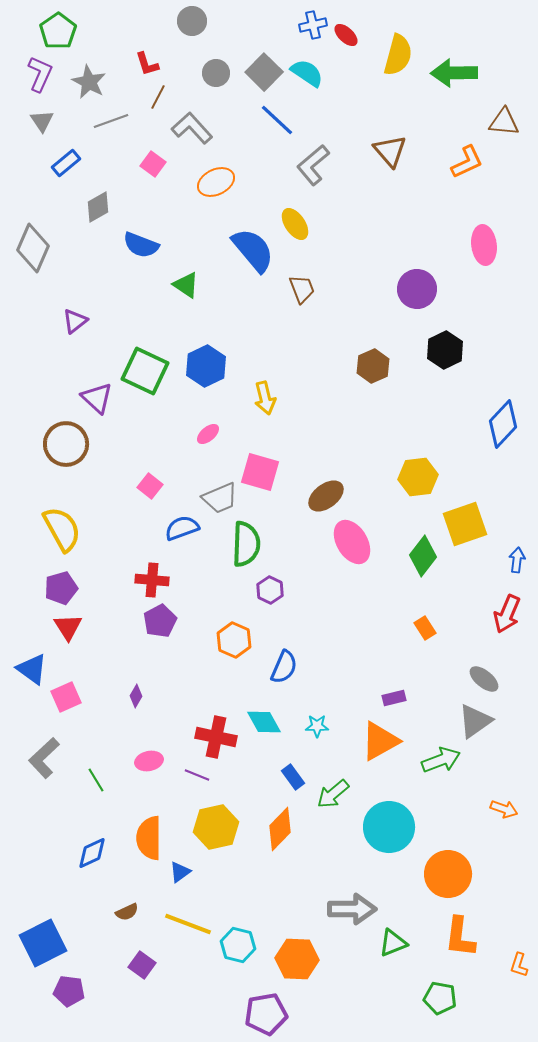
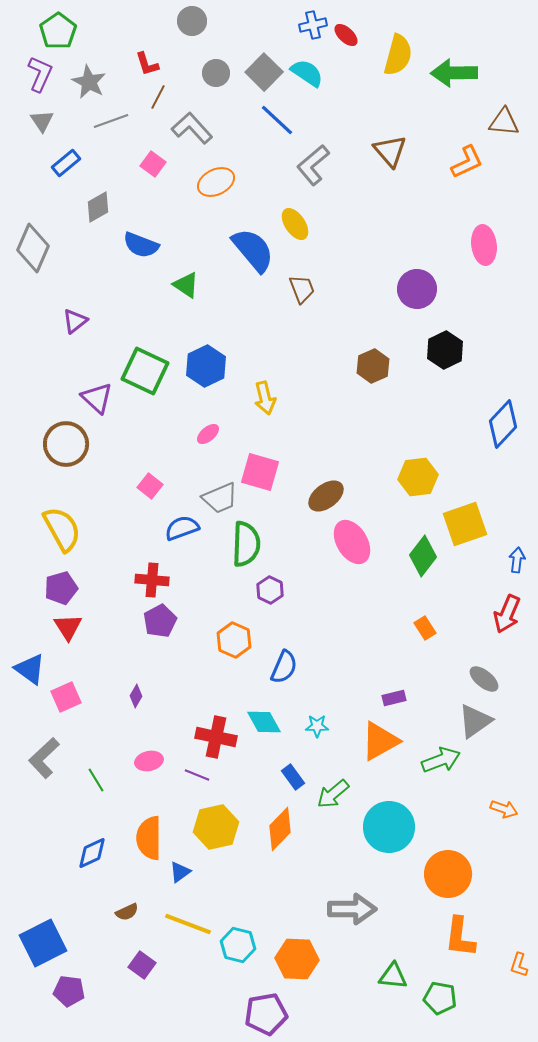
blue triangle at (32, 669): moved 2 px left
green triangle at (393, 943): moved 33 px down; rotated 28 degrees clockwise
